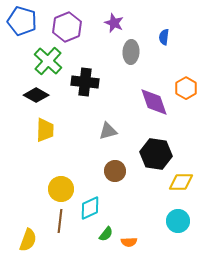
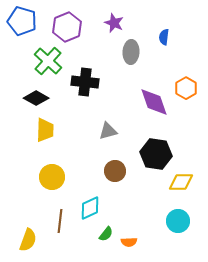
black diamond: moved 3 px down
yellow circle: moved 9 px left, 12 px up
